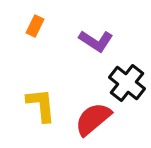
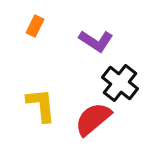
black cross: moved 7 px left
